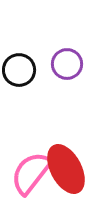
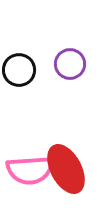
purple circle: moved 3 px right
pink semicircle: moved 1 px left, 3 px up; rotated 132 degrees counterclockwise
